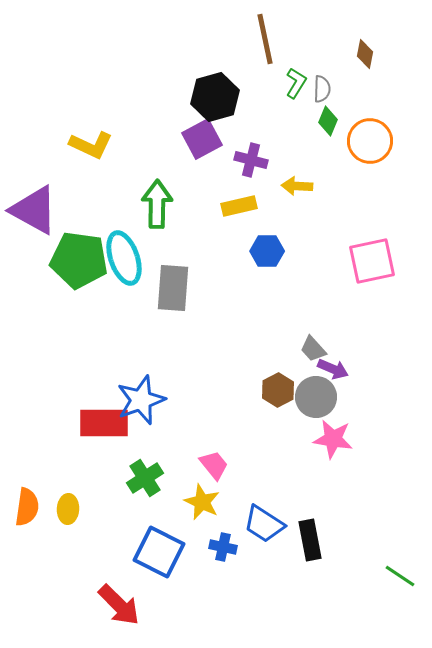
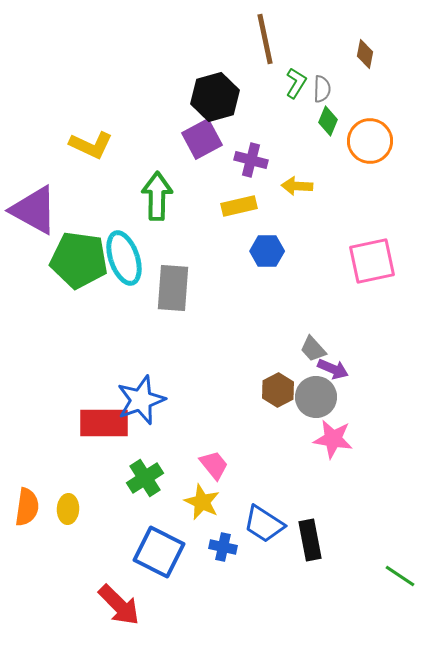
green arrow: moved 8 px up
